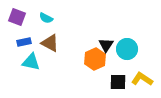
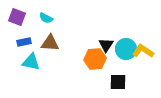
brown triangle: rotated 24 degrees counterclockwise
cyan circle: moved 1 px left
orange hexagon: rotated 20 degrees clockwise
yellow L-shape: moved 1 px right, 28 px up
